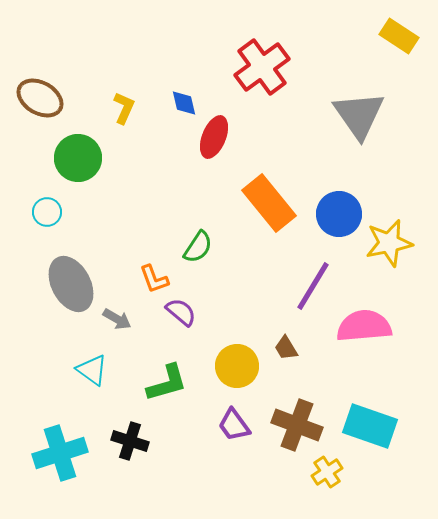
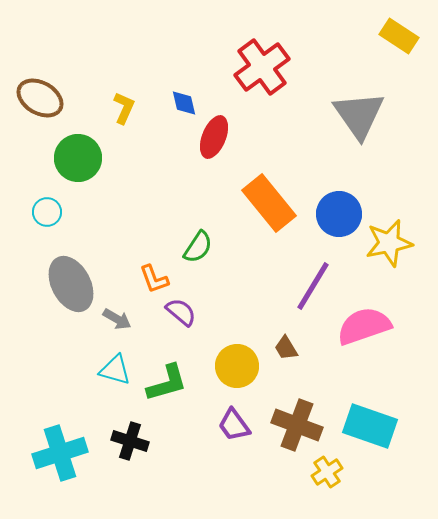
pink semicircle: rotated 14 degrees counterclockwise
cyan triangle: moved 23 px right; rotated 20 degrees counterclockwise
